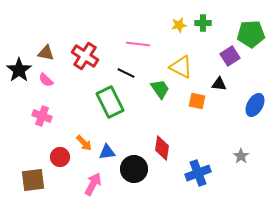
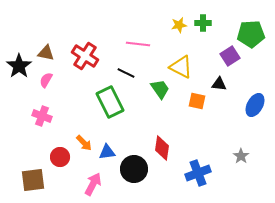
black star: moved 4 px up
pink semicircle: rotated 77 degrees clockwise
